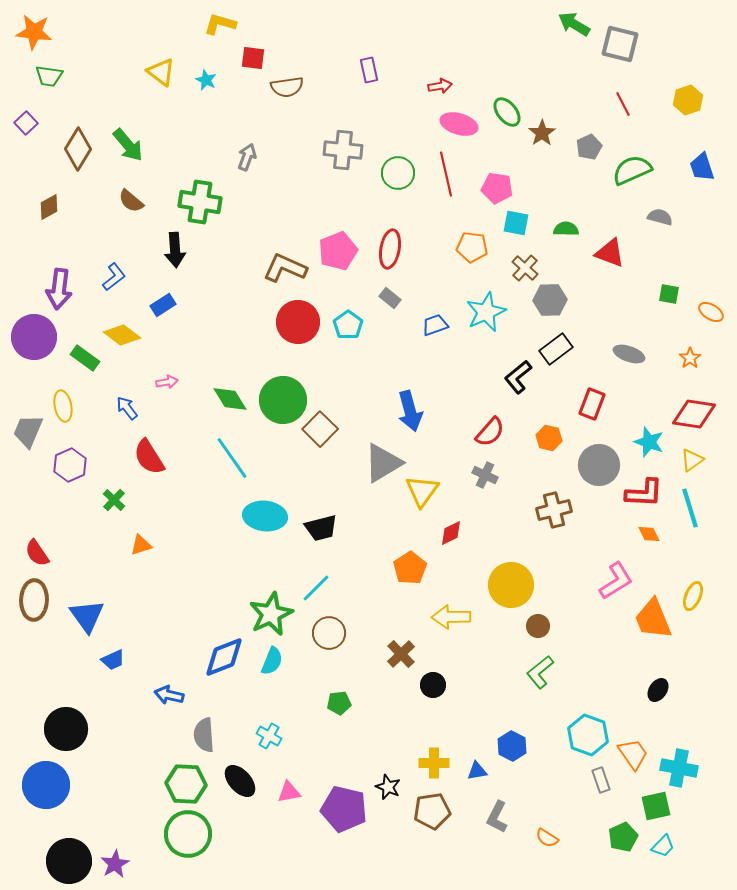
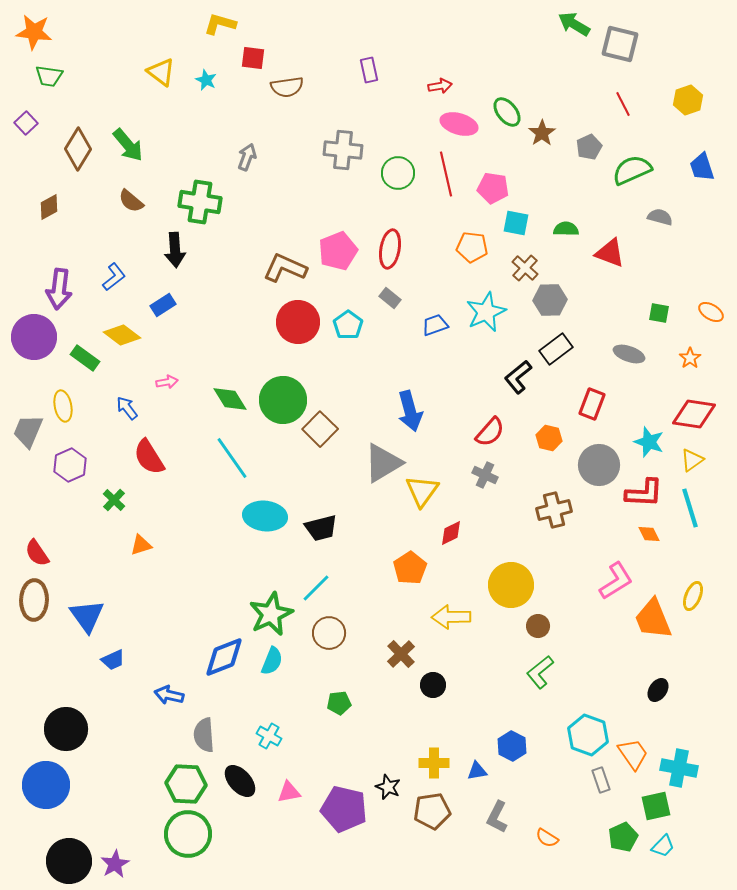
pink pentagon at (497, 188): moved 4 px left
green square at (669, 294): moved 10 px left, 19 px down
